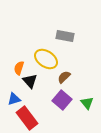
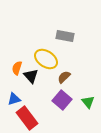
orange semicircle: moved 2 px left
black triangle: moved 1 px right, 5 px up
green triangle: moved 1 px right, 1 px up
